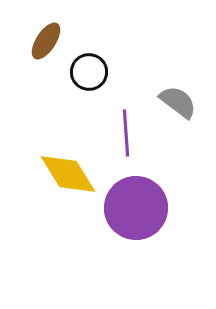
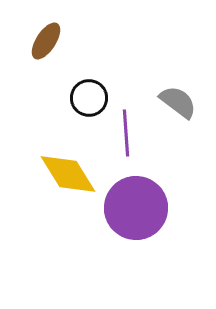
black circle: moved 26 px down
